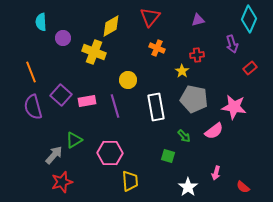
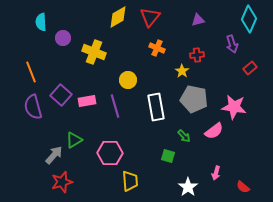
yellow diamond: moved 7 px right, 9 px up
